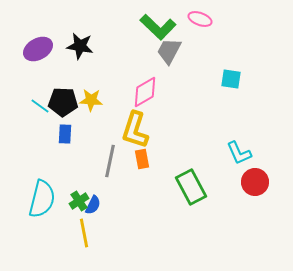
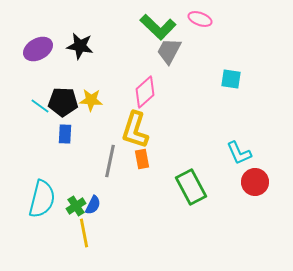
pink diamond: rotated 12 degrees counterclockwise
green cross: moved 3 px left, 5 px down
